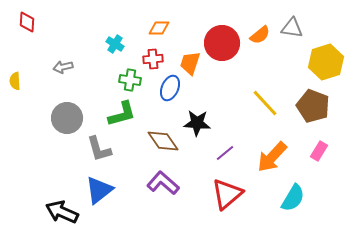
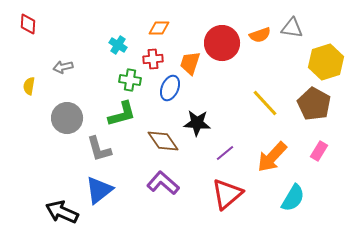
red diamond: moved 1 px right, 2 px down
orange semicircle: rotated 20 degrees clockwise
cyan cross: moved 3 px right, 1 px down
yellow semicircle: moved 14 px right, 5 px down; rotated 12 degrees clockwise
brown pentagon: moved 1 px right, 2 px up; rotated 8 degrees clockwise
